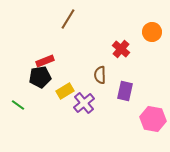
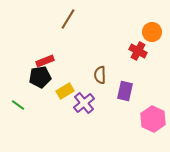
red cross: moved 17 px right, 2 px down; rotated 12 degrees counterclockwise
pink hexagon: rotated 15 degrees clockwise
